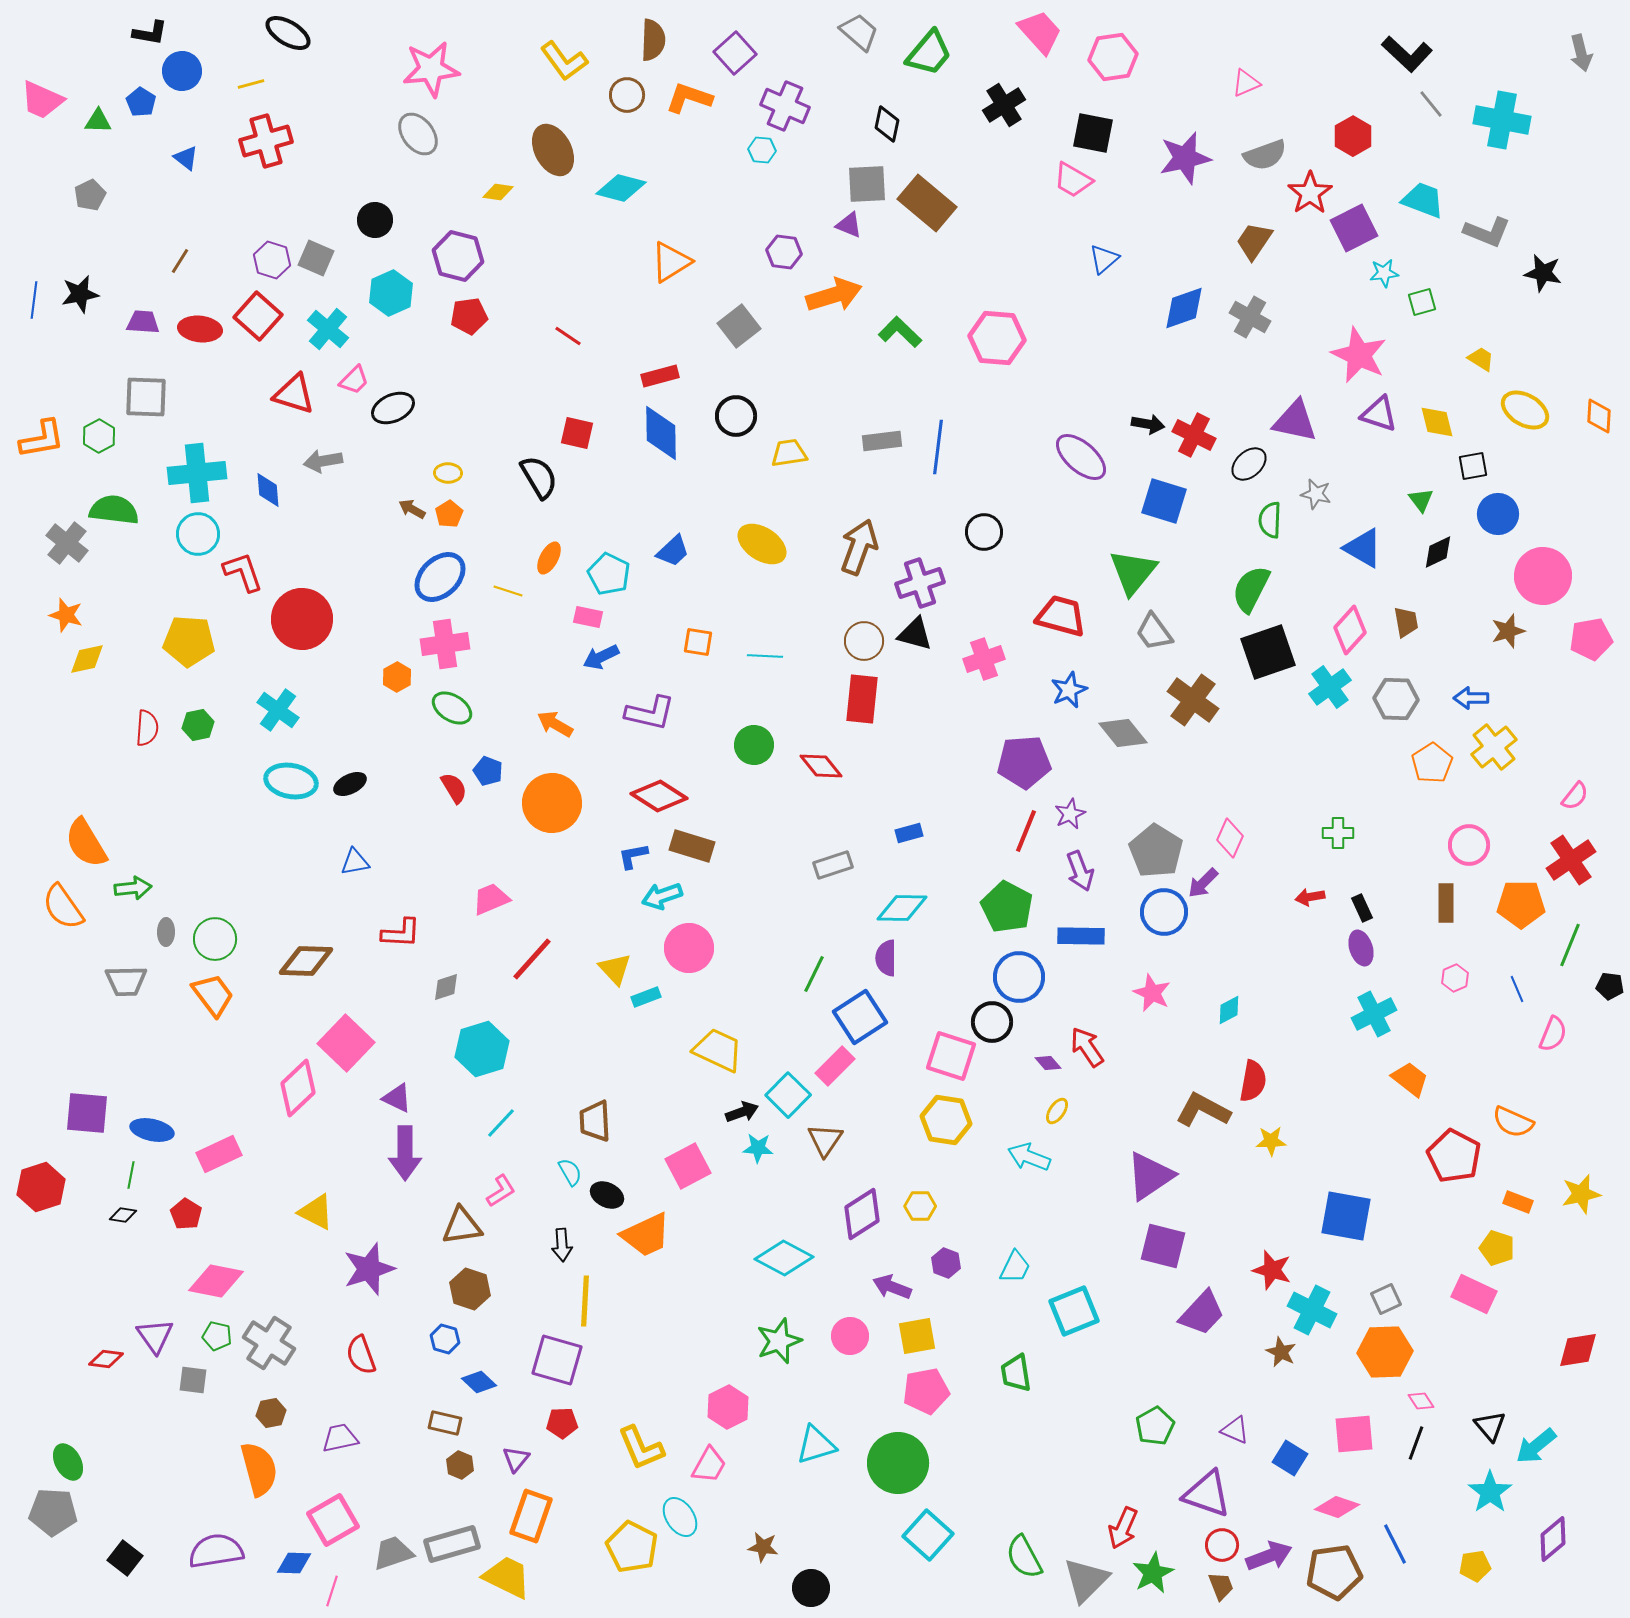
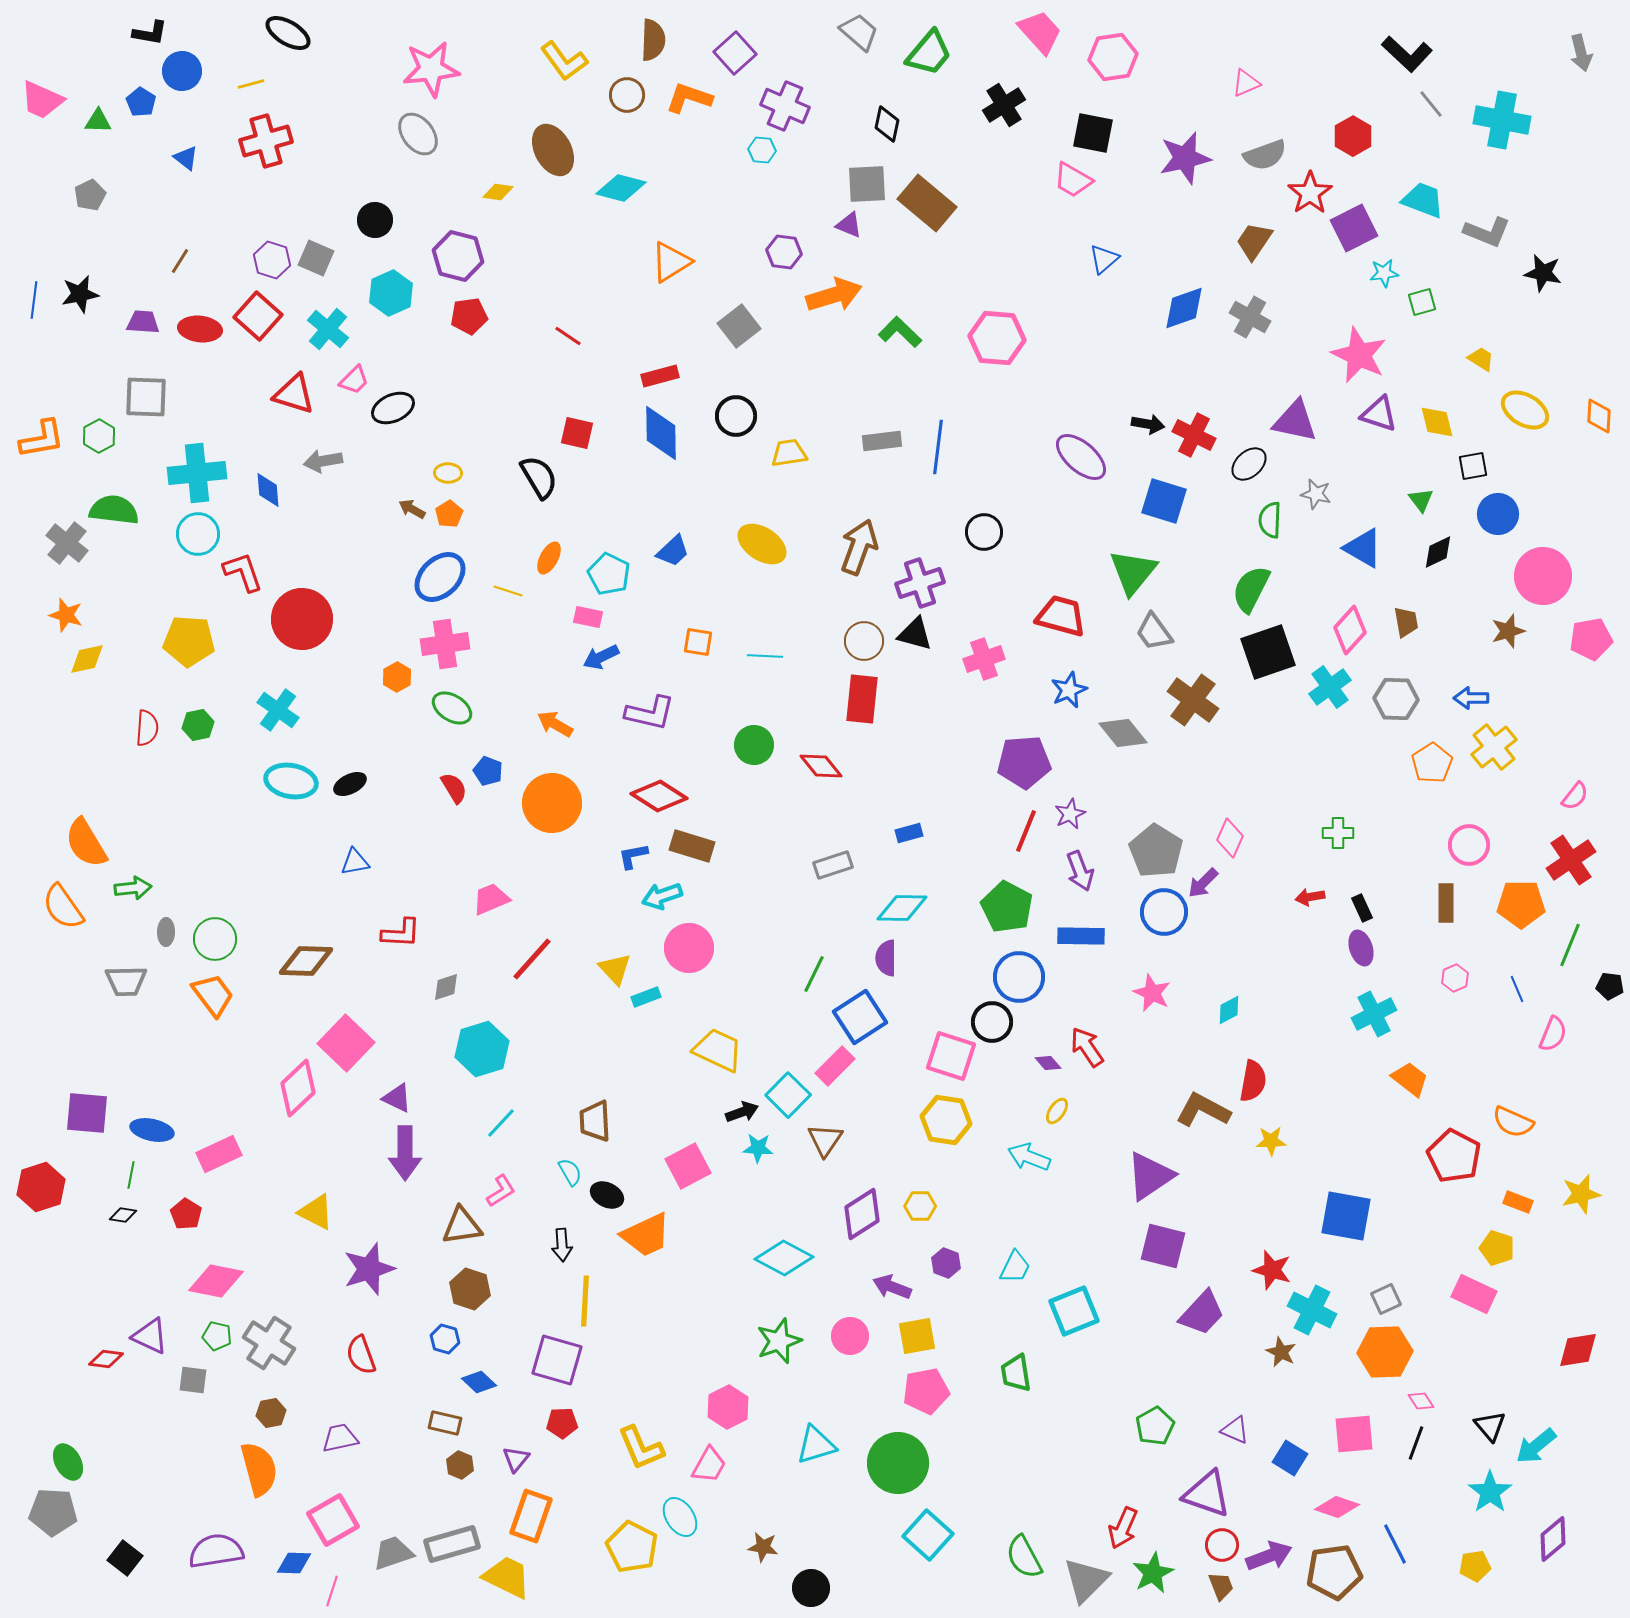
purple triangle at (155, 1336): moved 5 px left; rotated 30 degrees counterclockwise
